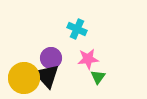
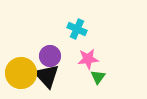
purple circle: moved 1 px left, 2 px up
yellow circle: moved 3 px left, 5 px up
